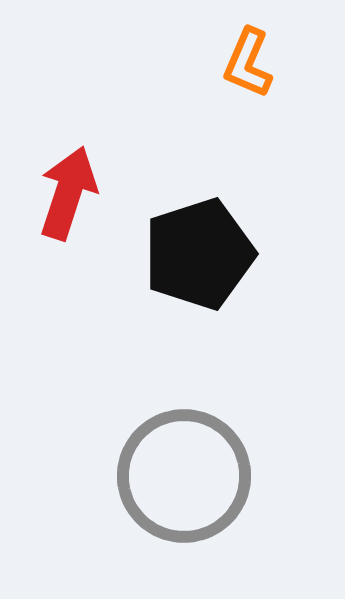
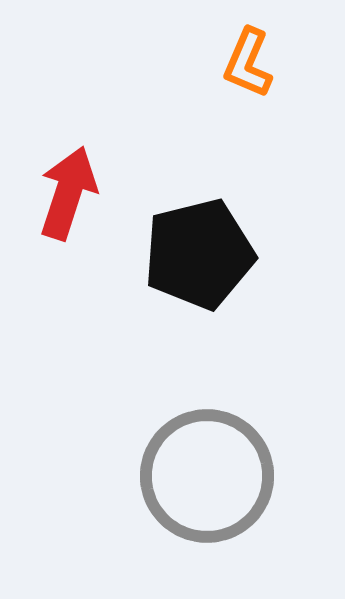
black pentagon: rotated 4 degrees clockwise
gray circle: moved 23 px right
